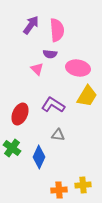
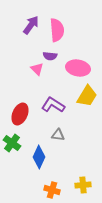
purple semicircle: moved 2 px down
green cross: moved 5 px up
orange cross: moved 7 px left; rotated 21 degrees clockwise
